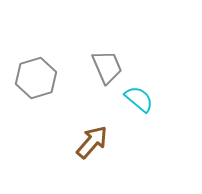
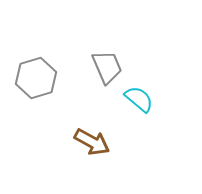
brown arrow: rotated 78 degrees clockwise
